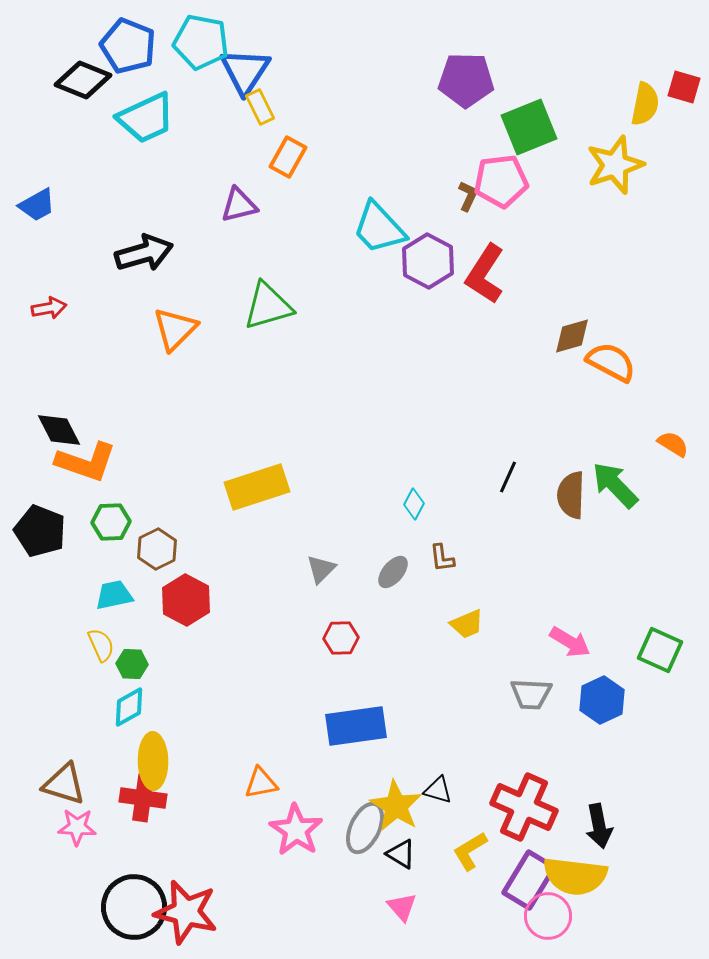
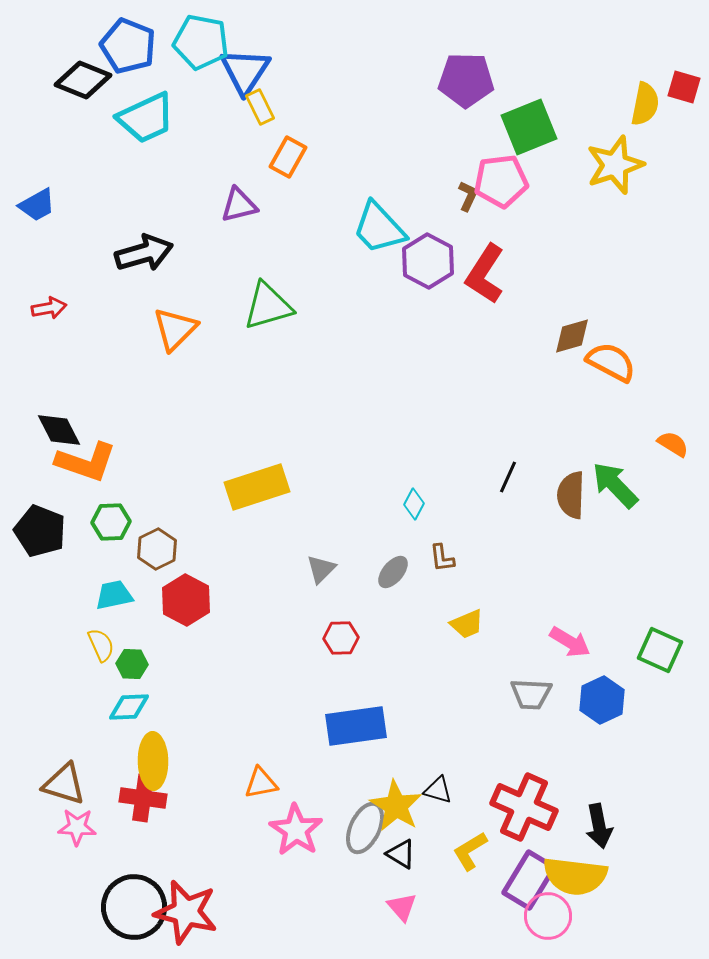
cyan diamond at (129, 707): rotated 27 degrees clockwise
